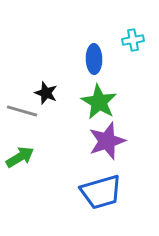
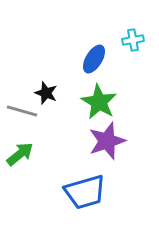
blue ellipse: rotated 32 degrees clockwise
green arrow: moved 3 px up; rotated 8 degrees counterclockwise
blue trapezoid: moved 16 px left
